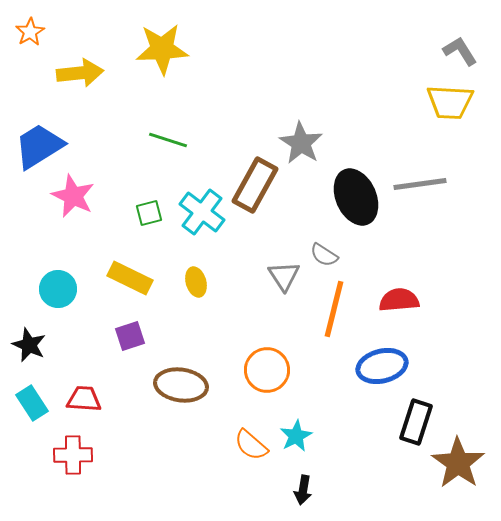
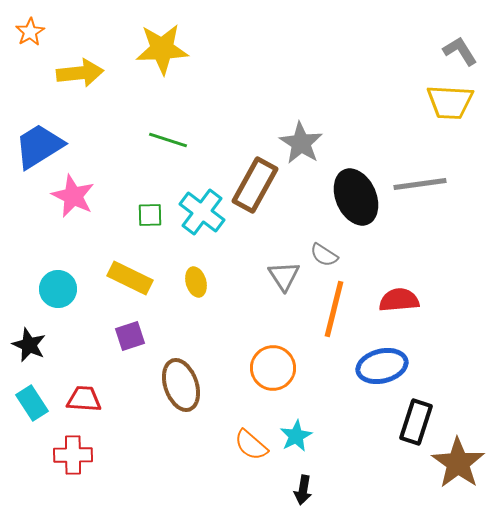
green square: moved 1 px right, 2 px down; rotated 12 degrees clockwise
orange circle: moved 6 px right, 2 px up
brown ellipse: rotated 63 degrees clockwise
